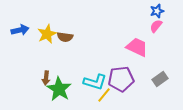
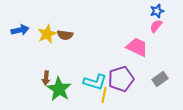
brown semicircle: moved 2 px up
purple pentagon: rotated 10 degrees counterclockwise
yellow line: rotated 28 degrees counterclockwise
